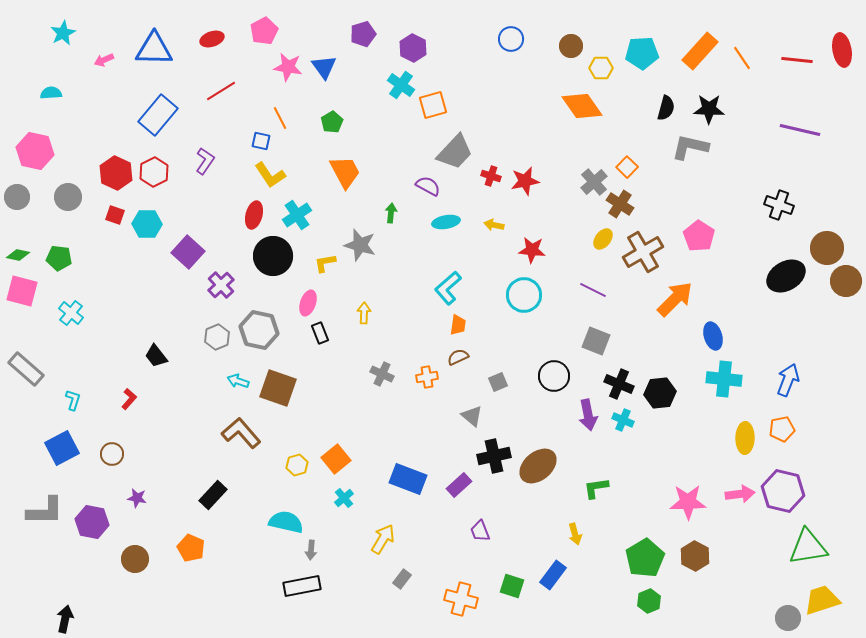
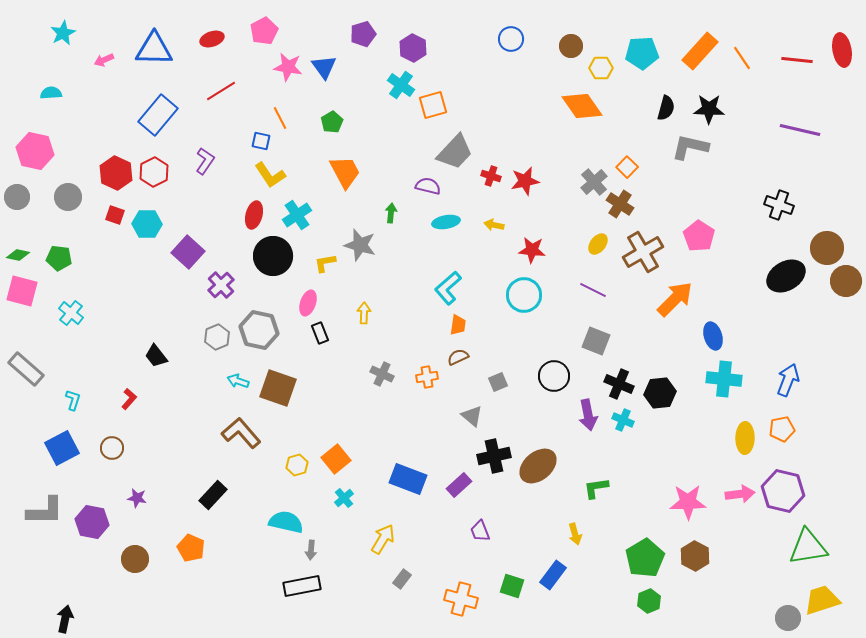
purple semicircle at (428, 186): rotated 15 degrees counterclockwise
yellow ellipse at (603, 239): moved 5 px left, 5 px down
brown circle at (112, 454): moved 6 px up
